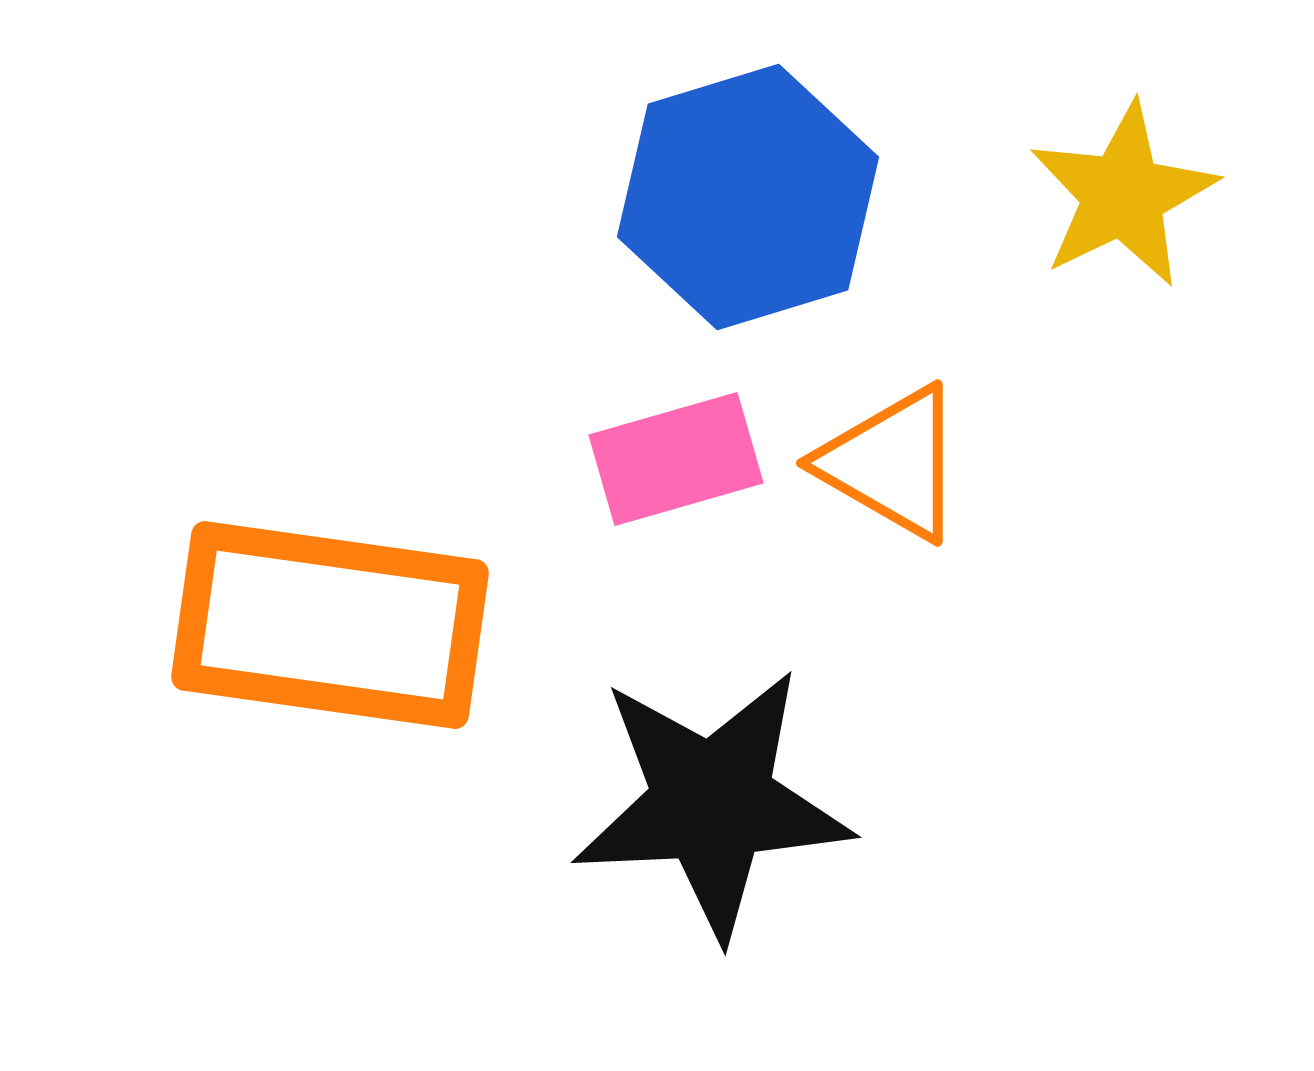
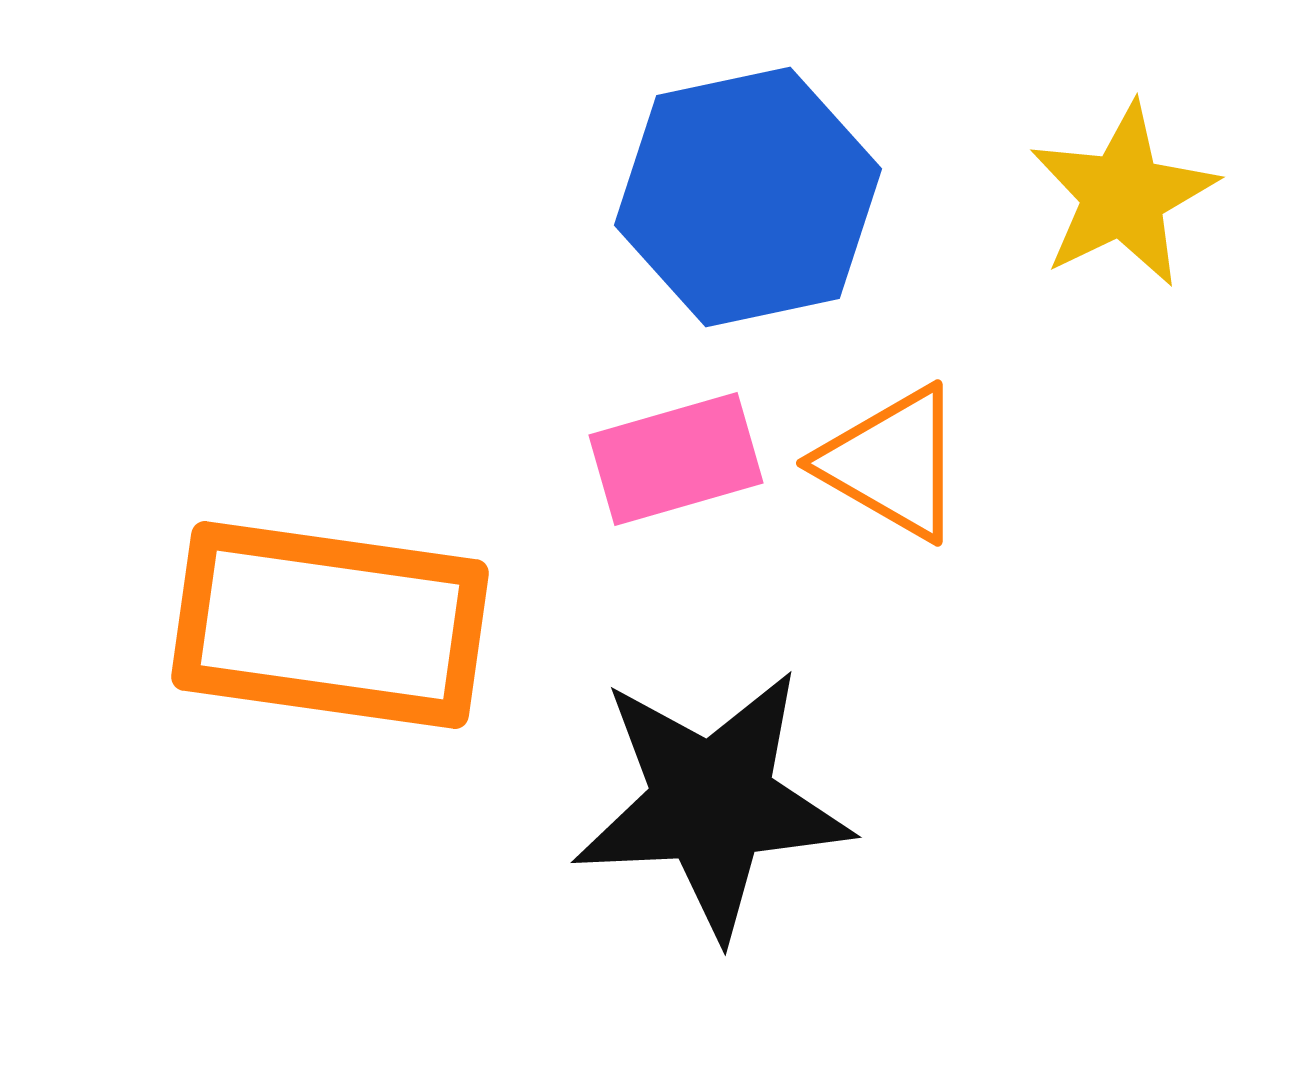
blue hexagon: rotated 5 degrees clockwise
